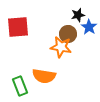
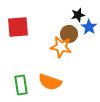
brown circle: moved 1 px right
orange semicircle: moved 6 px right, 6 px down; rotated 10 degrees clockwise
green rectangle: moved 1 px right, 1 px up; rotated 12 degrees clockwise
